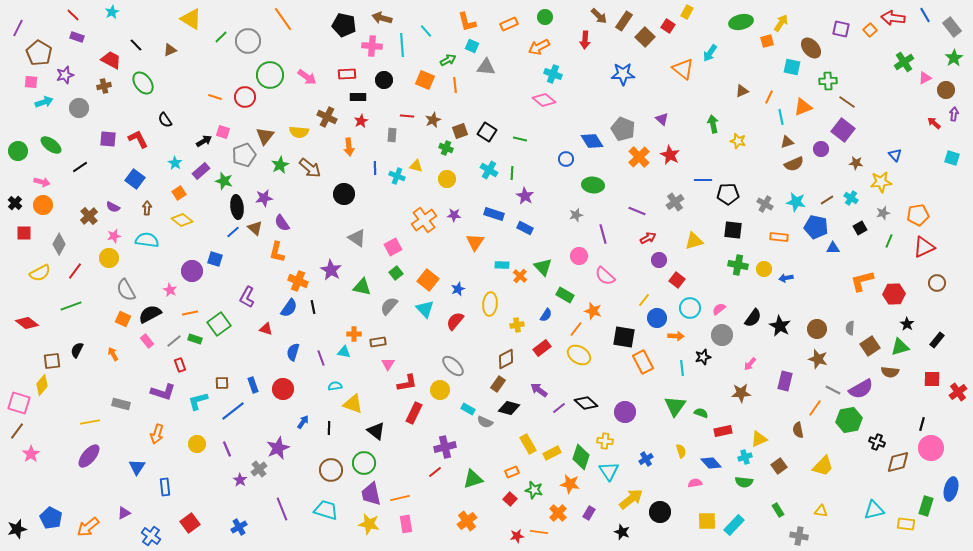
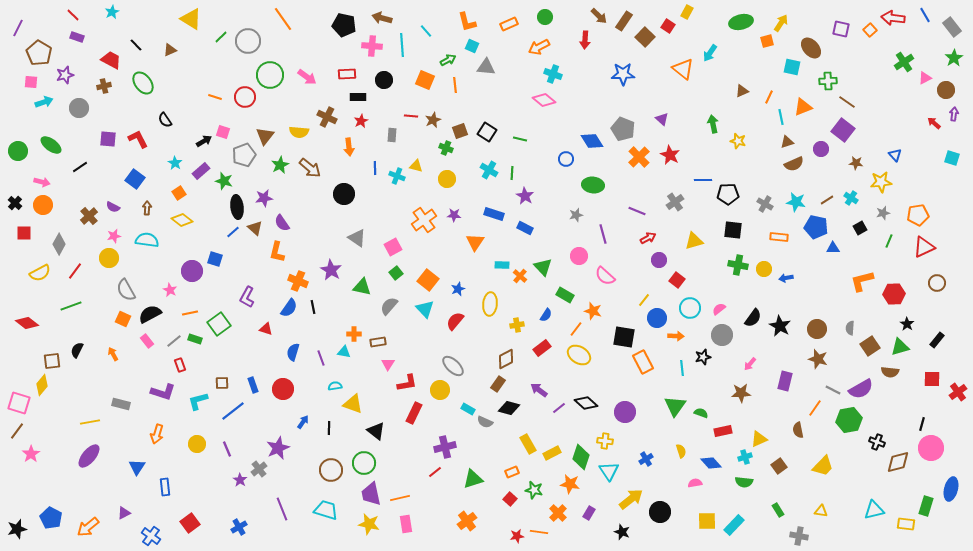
red line at (407, 116): moved 4 px right
